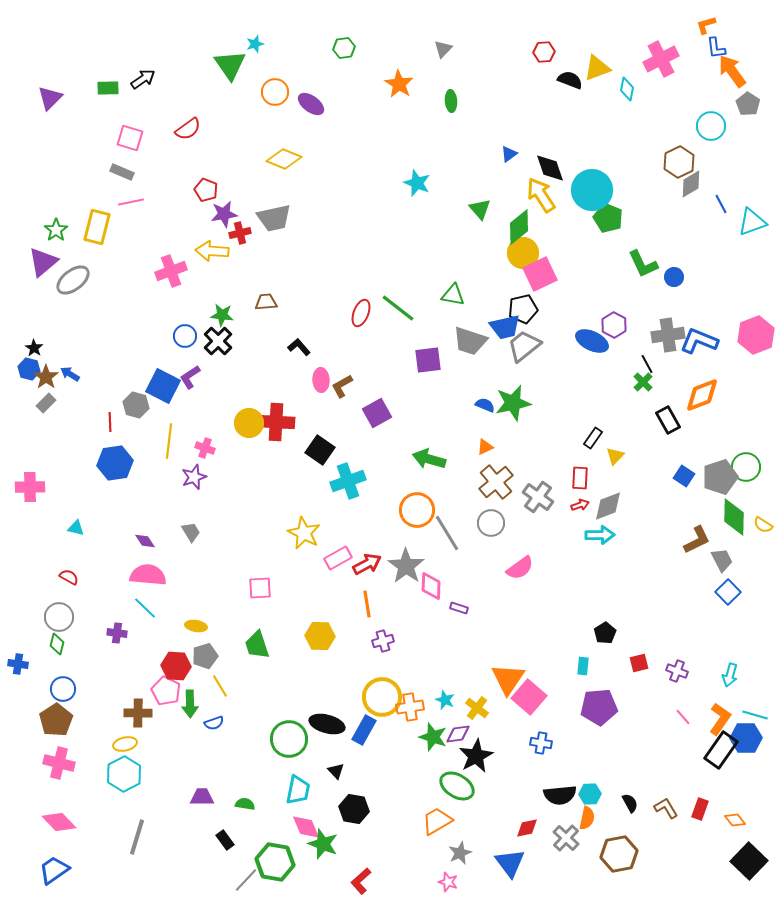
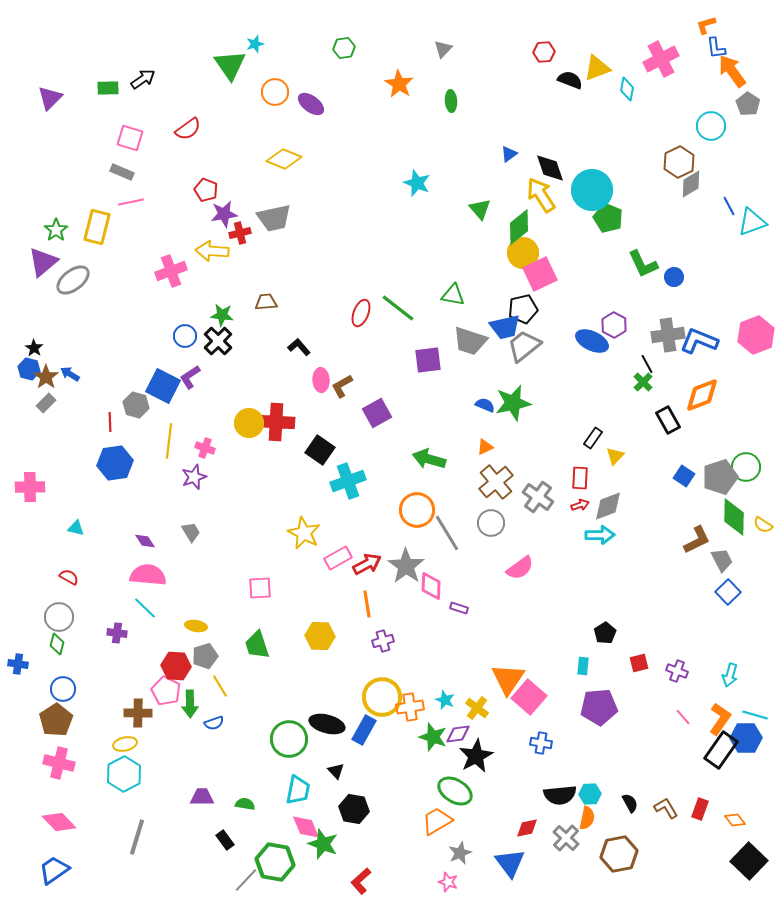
blue line at (721, 204): moved 8 px right, 2 px down
green ellipse at (457, 786): moved 2 px left, 5 px down
